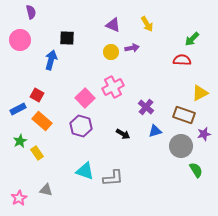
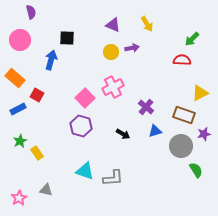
orange rectangle: moved 27 px left, 43 px up
